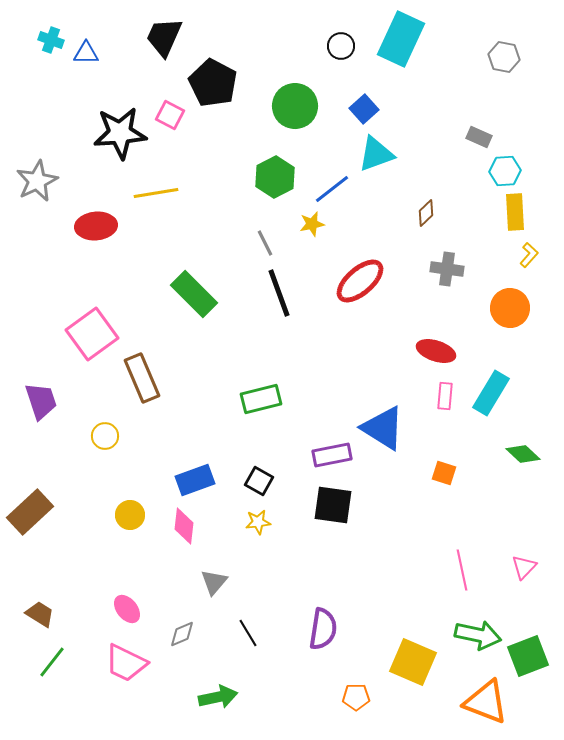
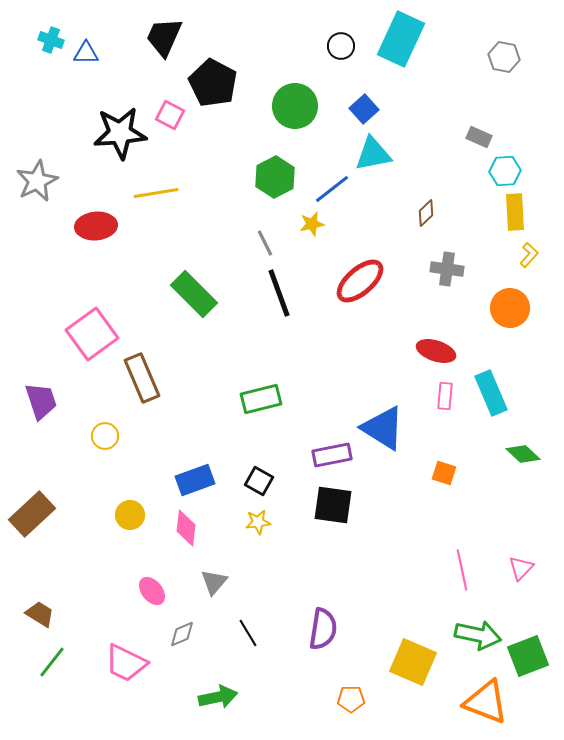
cyan triangle at (376, 154): moved 3 px left; rotated 9 degrees clockwise
cyan rectangle at (491, 393): rotated 54 degrees counterclockwise
brown rectangle at (30, 512): moved 2 px right, 2 px down
pink diamond at (184, 526): moved 2 px right, 2 px down
pink triangle at (524, 567): moved 3 px left, 1 px down
pink ellipse at (127, 609): moved 25 px right, 18 px up
orange pentagon at (356, 697): moved 5 px left, 2 px down
